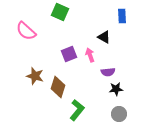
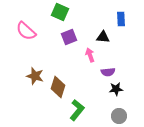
blue rectangle: moved 1 px left, 3 px down
black triangle: moved 1 px left; rotated 24 degrees counterclockwise
purple square: moved 17 px up
gray circle: moved 2 px down
